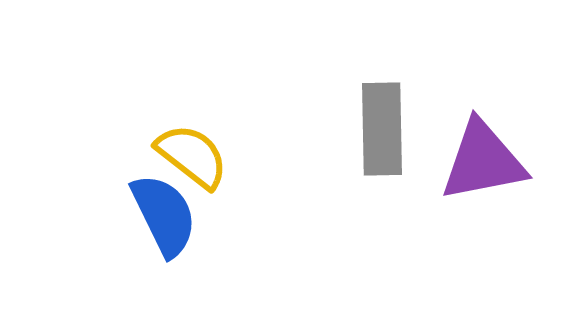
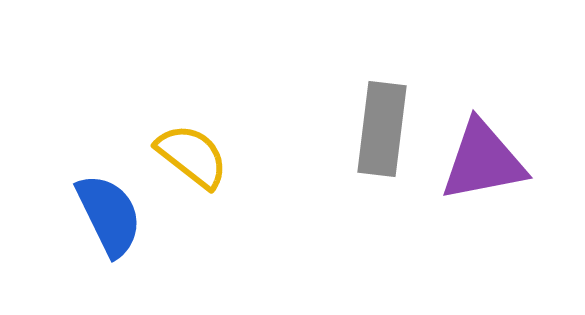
gray rectangle: rotated 8 degrees clockwise
blue semicircle: moved 55 px left
